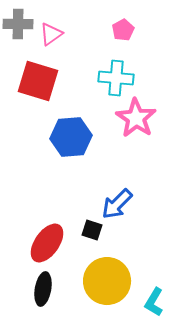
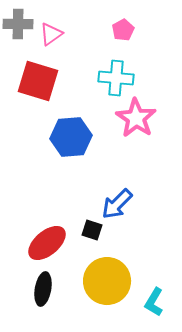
red ellipse: rotated 15 degrees clockwise
